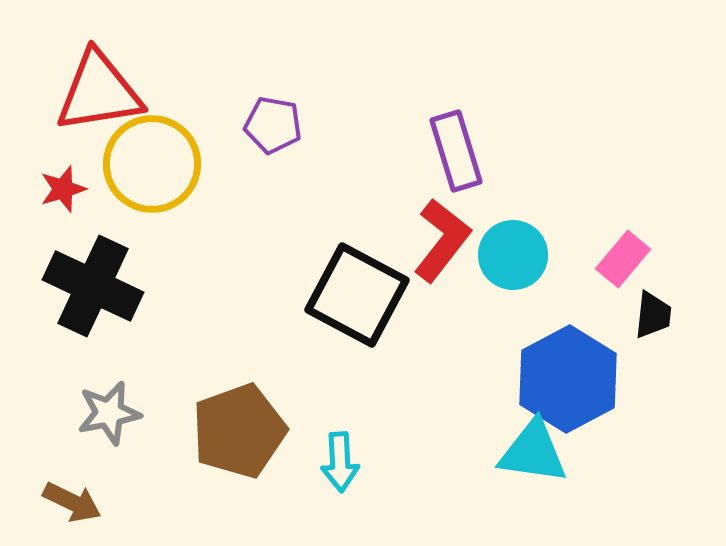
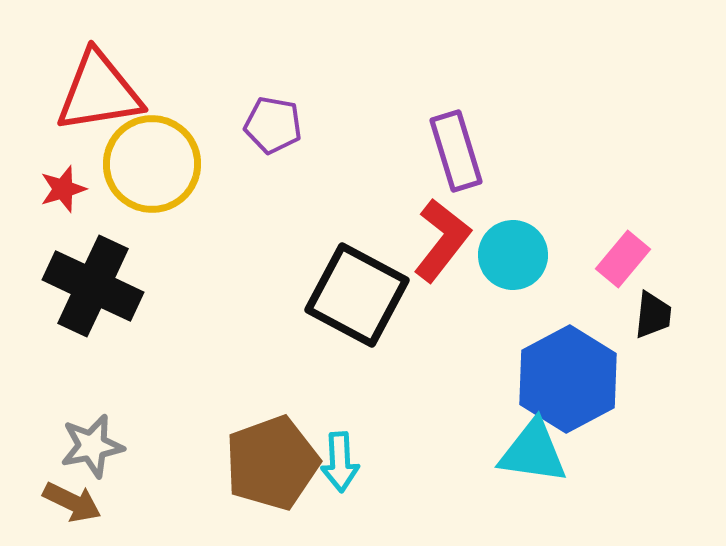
gray star: moved 17 px left, 33 px down
brown pentagon: moved 33 px right, 32 px down
